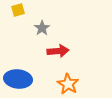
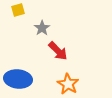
red arrow: rotated 50 degrees clockwise
